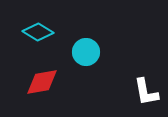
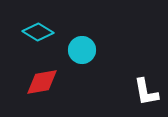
cyan circle: moved 4 px left, 2 px up
